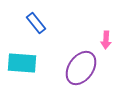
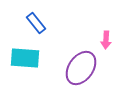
cyan rectangle: moved 3 px right, 5 px up
